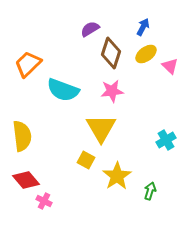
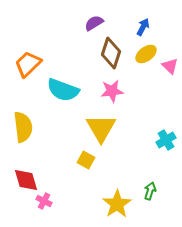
purple semicircle: moved 4 px right, 6 px up
yellow semicircle: moved 1 px right, 9 px up
yellow star: moved 28 px down
red diamond: rotated 24 degrees clockwise
